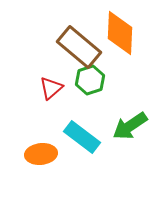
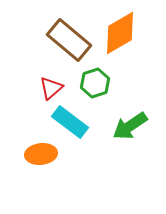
orange diamond: rotated 57 degrees clockwise
brown rectangle: moved 10 px left, 7 px up
green hexagon: moved 5 px right, 3 px down
cyan rectangle: moved 12 px left, 15 px up
